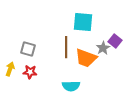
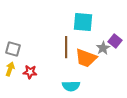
gray square: moved 15 px left
